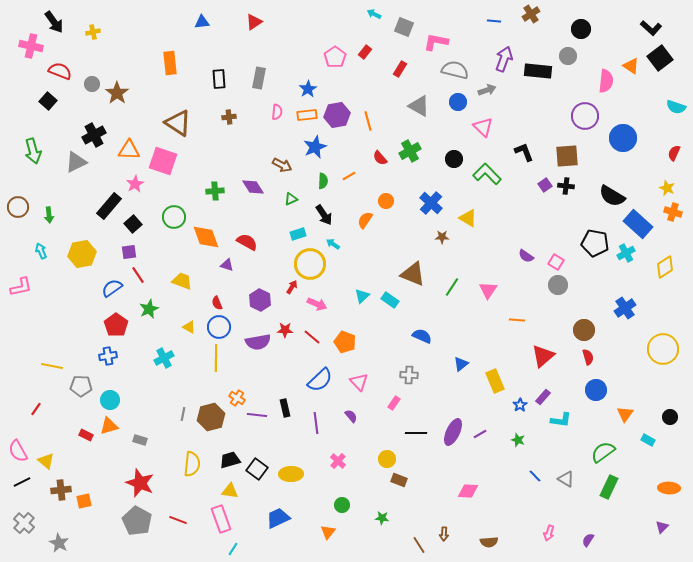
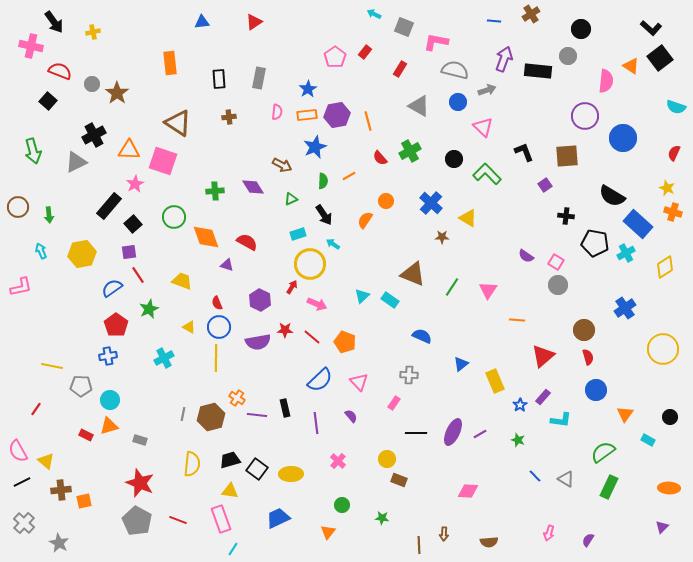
black cross at (566, 186): moved 30 px down
brown line at (419, 545): rotated 30 degrees clockwise
